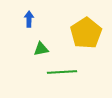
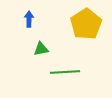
yellow pentagon: moved 9 px up
green line: moved 3 px right
